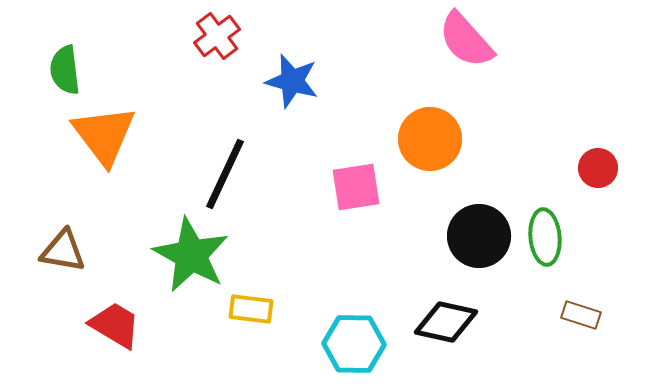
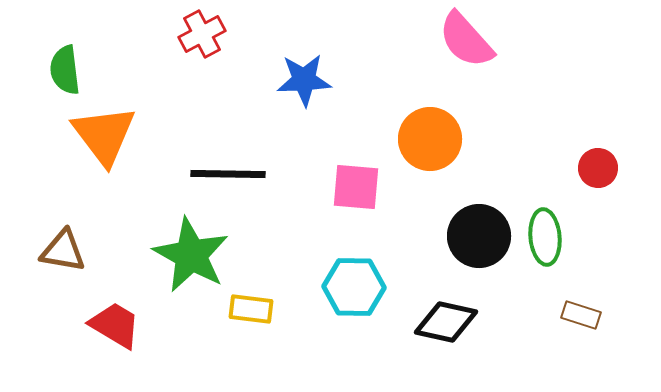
red cross: moved 15 px left, 2 px up; rotated 9 degrees clockwise
blue star: moved 12 px right, 1 px up; rotated 18 degrees counterclockwise
black line: moved 3 px right; rotated 66 degrees clockwise
pink square: rotated 14 degrees clockwise
cyan hexagon: moved 57 px up
